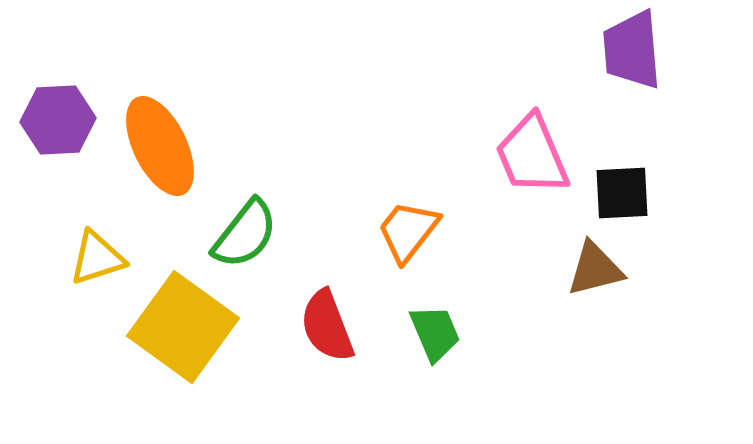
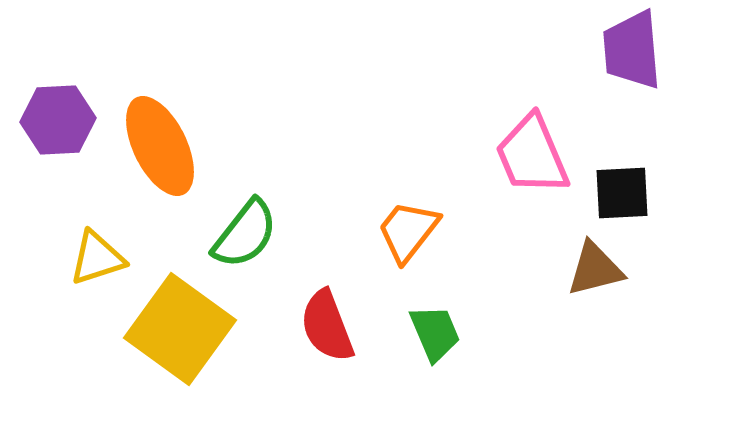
yellow square: moved 3 px left, 2 px down
